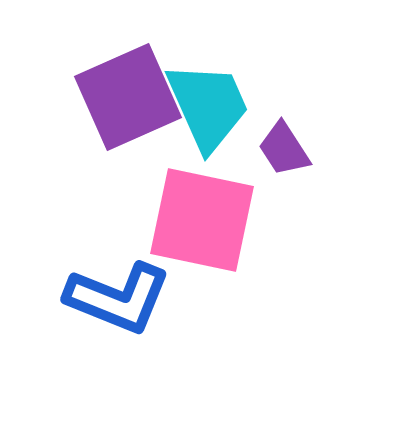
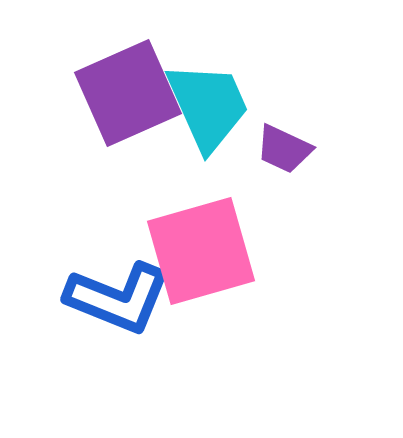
purple square: moved 4 px up
purple trapezoid: rotated 32 degrees counterclockwise
pink square: moved 1 px left, 31 px down; rotated 28 degrees counterclockwise
